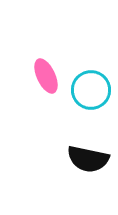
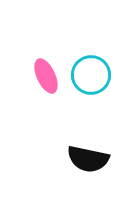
cyan circle: moved 15 px up
